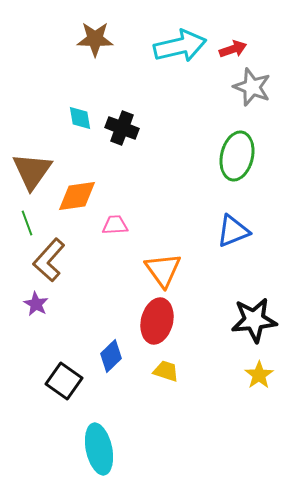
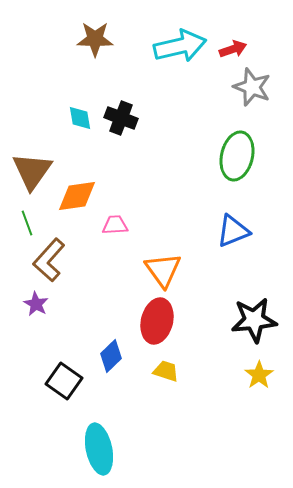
black cross: moved 1 px left, 10 px up
